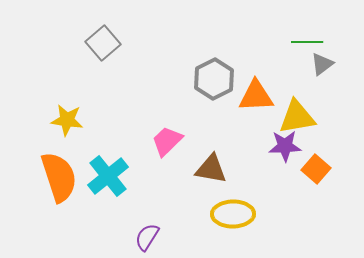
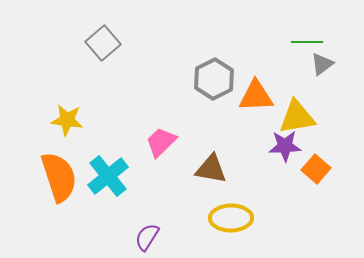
pink trapezoid: moved 6 px left, 1 px down
yellow ellipse: moved 2 px left, 4 px down
